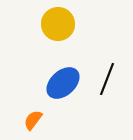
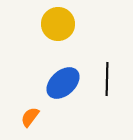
black line: rotated 20 degrees counterclockwise
orange semicircle: moved 3 px left, 3 px up
